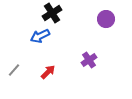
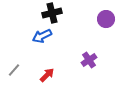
black cross: rotated 18 degrees clockwise
blue arrow: moved 2 px right
red arrow: moved 1 px left, 3 px down
